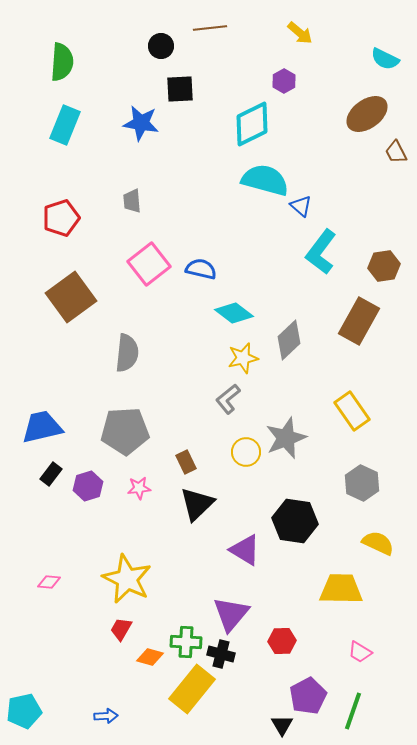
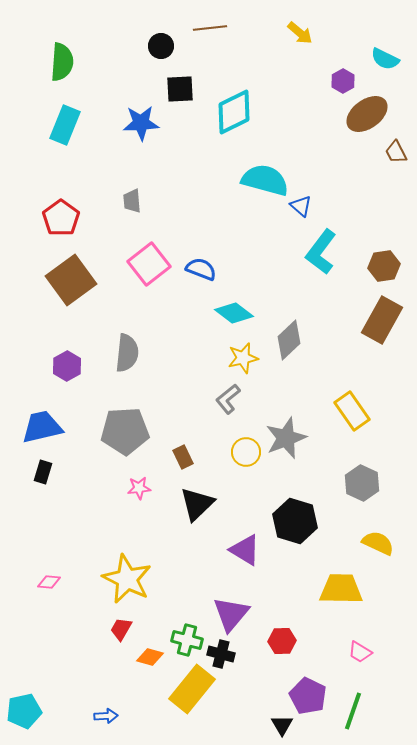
purple hexagon at (284, 81): moved 59 px right
blue star at (141, 123): rotated 12 degrees counterclockwise
cyan diamond at (252, 124): moved 18 px left, 12 px up
red pentagon at (61, 218): rotated 18 degrees counterclockwise
blue semicircle at (201, 269): rotated 8 degrees clockwise
brown square at (71, 297): moved 17 px up
brown rectangle at (359, 321): moved 23 px right, 1 px up
brown rectangle at (186, 462): moved 3 px left, 5 px up
black rectangle at (51, 474): moved 8 px left, 2 px up; rotated 20 degrees counterclockwise
purple hexagon at (88, 486): moved 21 px left, 120 px up; rotated 12 degrees counterclockwise
black hexagon at (295, 521): rotated 9 degrees clockwise
green cross at (186, 642): moved 1 px right, 2 px up; rotated 12 degrees clockwise
purple pentagon at (308, 696): rotated 18 degrees counterclockwise
